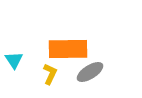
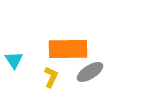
yellow L-shape: moved 1 px right, 3 px down
